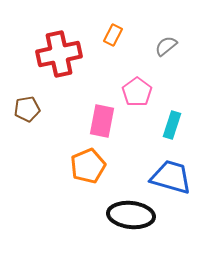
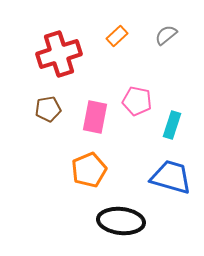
orange rectangle: moved 4 px right, 1 px down; rotated 20 degrees clockwise
gray semicircle: moved 11 px up
red cross: rotated 6 degrees counterclockwise
pink pentagon: moved 9 px down; rotated 24 degrees counterclockwise
brown pentagon: moved 21 px right
pink rectangle: moved 7 px left, 4 px up
orange pentagon: moved 1 px right, 4 px down
black ellipse: moved 10 px left, 6 px down
